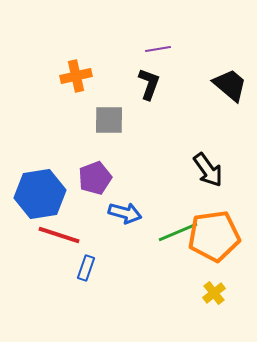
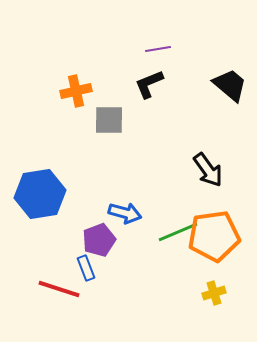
orange cross: moved 15 px down
black L-shape: rotated 132 degrees counterclockwise
purple pentagon: moved 4 px right, 62 px down
red line: moved 54 px down
blue rectangle: rotated 40 degrees counterclockwise
yellow cross: rotated 20 degrees clockwise
